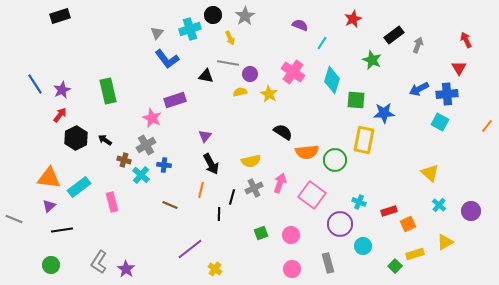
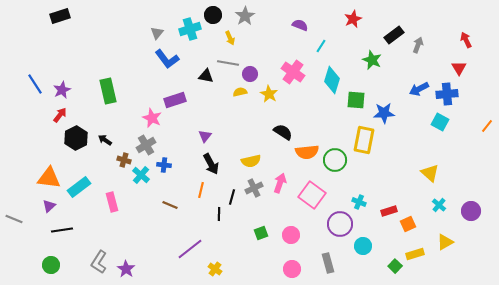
cyan line at (322, 43): moved 1 px left, 3 px down
